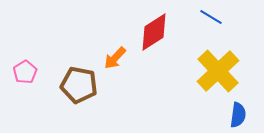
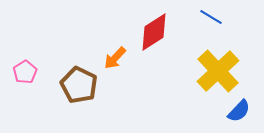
brown pentagon: rotated 15 degrees clockwise
blue semicircle: moved 1 px right, 4 px up; rotated 35 degrees clockwise
